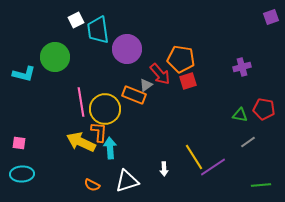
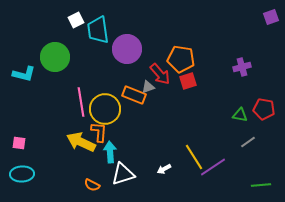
gray triangle: moved 2 px right, 2 px down; rotated 16 degrees clockwise
cyan arrow: moved 4 px down
white arrow: rotated 64 degrees clockwise
white triangle: moved 4 px left, 7 px up
